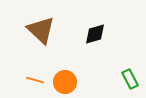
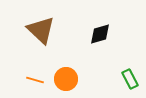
black diamond: moved 5 px right
orange circle: moved 1 px right, 3 px up
